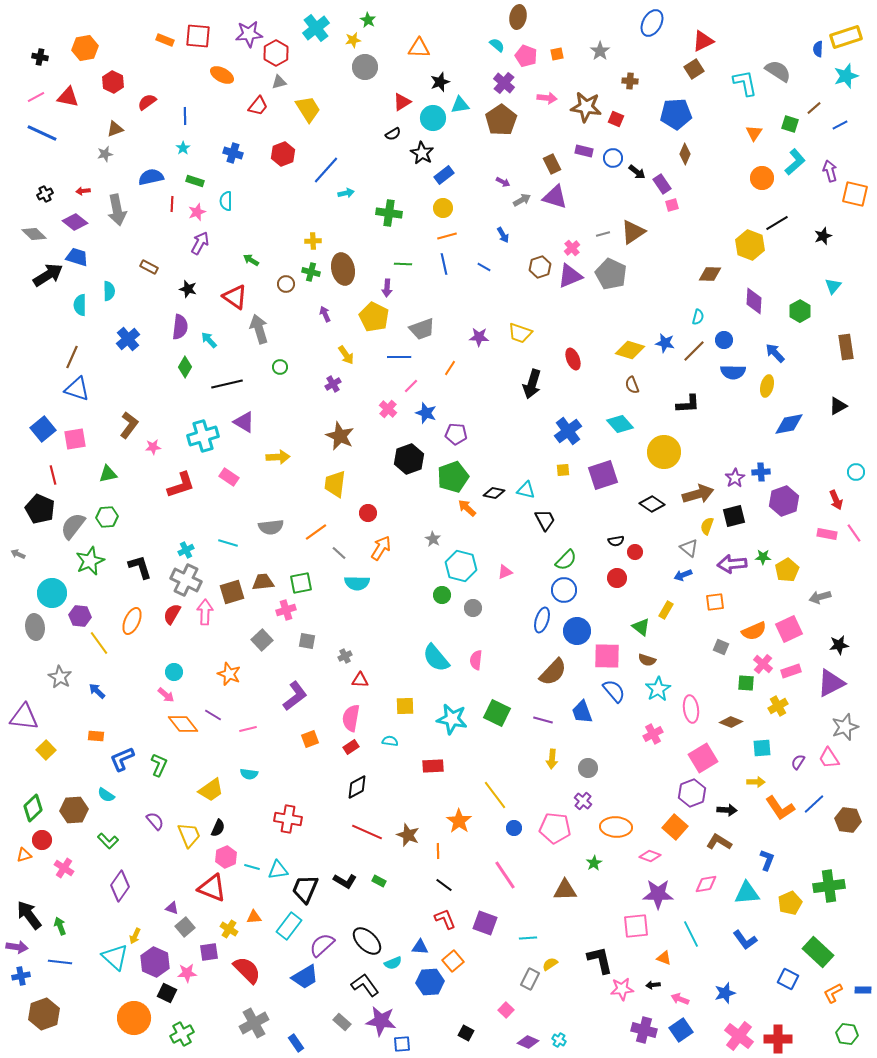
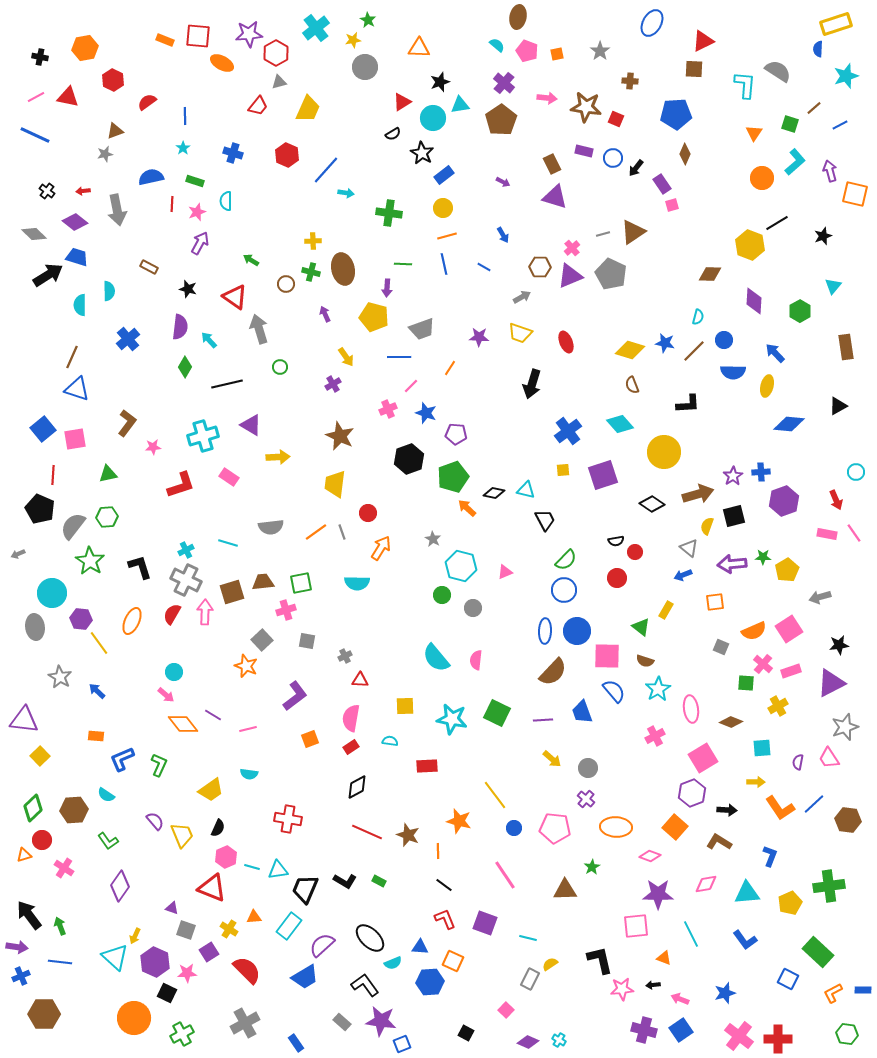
yellow rectangle at (846, 37): moved 10 px left, 13 px up
pink pentagon at (526, 56): moved 1 px right, 5 px up
brown square at (694, 69): rotated 36 degrees clockwise
orange ellipse at (222, 75): moved 12 px up
red hexagon at (113, 82): moved 2 px up
cyan L-shape at (745, 83): moved 2 px down; rotated 16 degrees clockwise
yellow trapezoid at (308, 109): rotated 56 degrees clockwise
brown triangle at (115, 129): moved 2 px down
blue line at (42, 133): moved 7 px left, 2 px down
red hexagon at (283, 154): moved 4 px right, 1 px down; rotated 15 degrees counterclockwise
black arrow at (637, 172): moved 1 px left, 4 px up; rotated 90 degrees clockwise
cyan arrow at (346, 193): rotated 21 degrees clockwise
black cross at (45, 194): moved 2 px right, 3 px up; rotated 28 degrees counterclockwise
gray arrow at (522, 200): moved 97 px down
brown hexagon at (540, 267): rotated 20 degrees clockwise
yellow pentagon at (374, 317): rotated 12 degrees counterclockwise
yellow arrow at (346, 355): moved 2 px down
red ellipse at (573, 359): moved 7 px left, 17 px up
pink cross at (388, 409): rotated 24 degrees clockwise
purple triangle at (244, 422): moved 7 px right, 3 px down
blue diamond at (789, 424): rotated 16 degrees clockwise
brown L-shape at (129, 425): moved 2 px left, 2 px up
red line at (53, 475): rotated 18 degrees clockwise
purple star at (735, 478): moved 2 px left, 2 px up
gray line at (339, 553): moved 3 px right, 21 px up; rotated 28 degrees clockwise
gray arrow at (18, 554): rotated 48 degrees counterclockwise
green star at (90, 561): rotated 16 degrees counterclockwise
purple hexagon at (80, 616): moved 1 px right, 3 px down
blue ellipse at (542, 620): moved 3 px right, 11 px down; rotated 15 degrees counterclockwise
pink square at (789, 629): rotated 8 degrees counterclockwise
brown semicircle at (647, 660): moved 2 px left, 1 px down
orange star at (229, 674): moved 17 px right, 8 px up
purple triangle at (24, 717): moved 3 px down
purple line at (543, 720): rotated 18 degrees counterclockwise
pink cross at (653, 734): moved 2 px right, 2 px down
yellow square at (46, 750): moved 6 px left, 6 px down
yellow arrow at (552, 759): rotated 54 degrees counterclockwise
purple semicircle at (798, 762): rotated 21 degrees counterclockwise
red rectangle at (433, 766): moved 6 px left
purple cross at (583, 801): moved 3 px right, 2 px up
orange star at (459, 821): rotated 20 degrees counterclockwise
yellow trapezoid at (189, 835): moved 7 px left
green L-shape at (108, 841): rotated 10 degrees clockwise
blue L-shape at (767, 860): moved 3 px right, 4 px up
green star at (594, 863): moved 2 px left, 4 px down
gray square at (185, 927): moved 1 px right, 3 px down; rotated 30 degrees counterclockwise
cyan line at (528, 938): rotated 18 degrees clockwise
black ellipse at (367, 941): moved 3 px right, 3 px up
purple square at (209, 952): rotated 24 degrees counterclockwise
orange square at (453, 961): rotated 25 degrees counterclockwise
blue cross at (21, 976): rotated 12 degrees counterclockwise
brown hexagon at (44, 1014): rotated 20 degrees clockwise
gray cross at (254, 1023): moved 9 px left
blue square at (402, 1044): rotated 18 degrees counterclockwise
